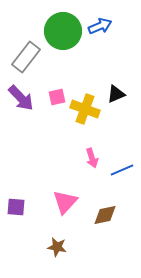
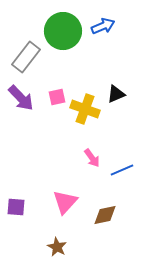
blue arrow: moved 3 px right
pink arrow: rotated 18 degrees counterclockwise
brown star: rotated 18 degrees clockwise
